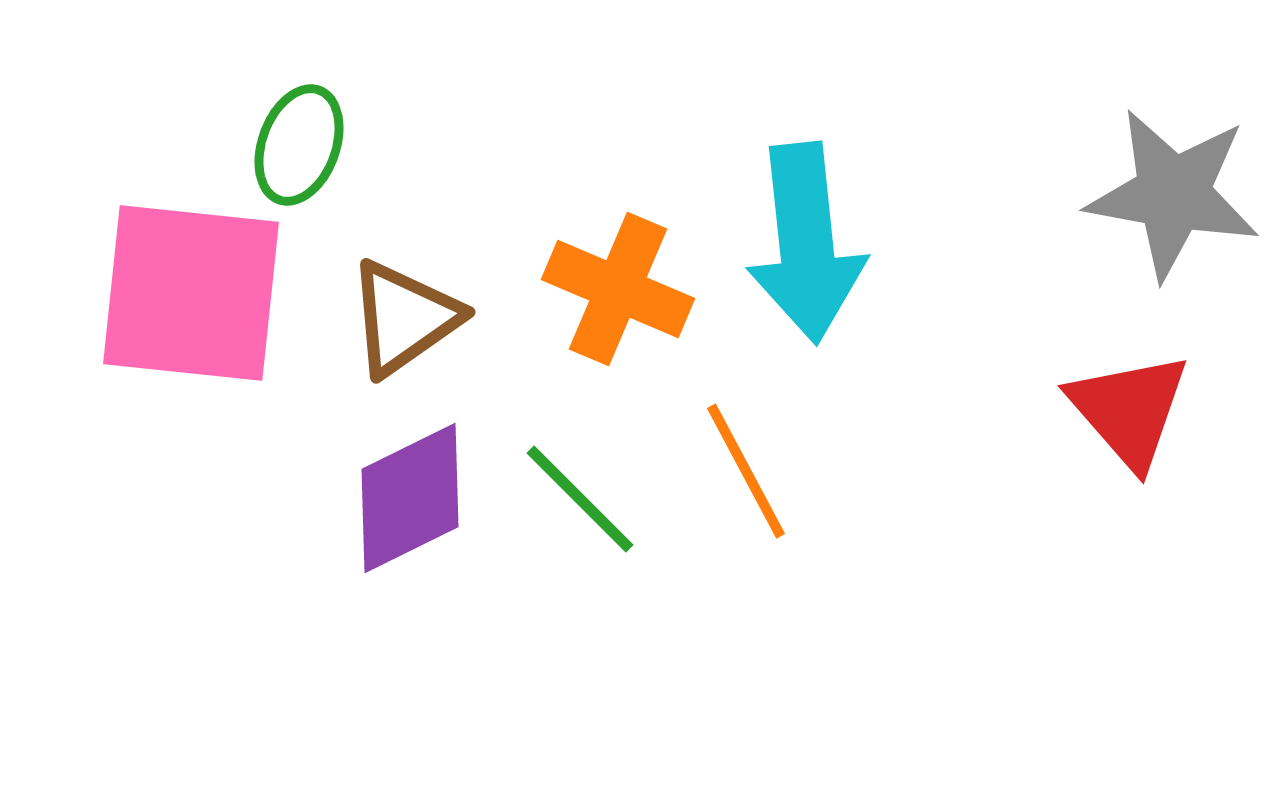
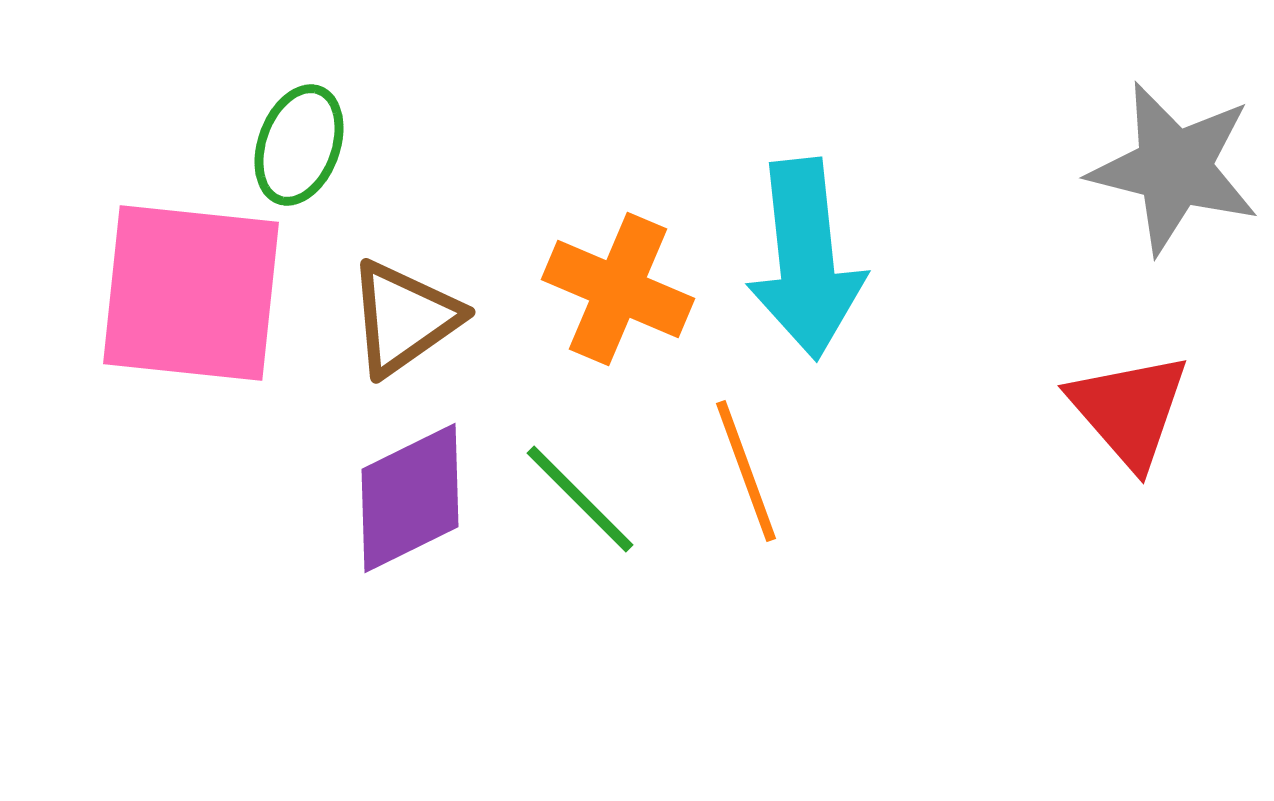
gray star: moved 1 px right, 26 px up; rotated 4 degrees clockwise
cyan arrow: moved 16 px down
orange line: rotated 8 degrees clockwise
